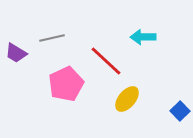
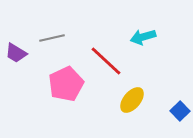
cyan arrow: rotated 15 degrees counterclockwise
yellow ellipse: moved 5 px right, 1 px down
